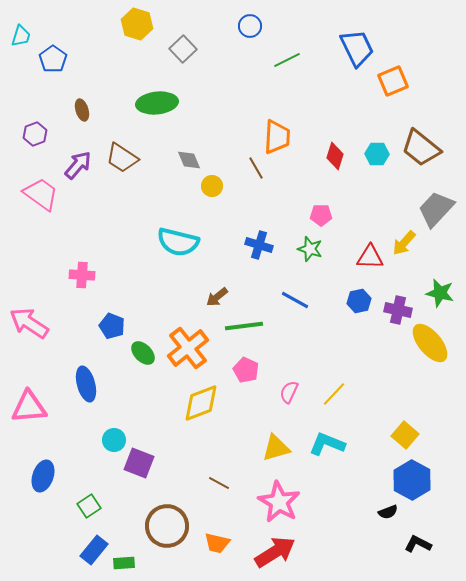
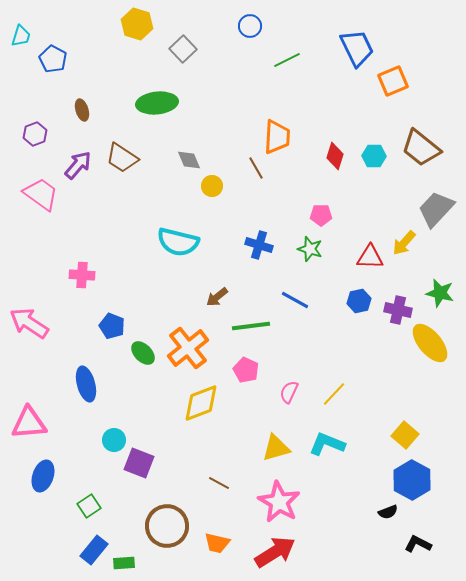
blue pentagon at (53, 59): rotated 8 degrees counterclockwise
cyan hexagon at (377, 154): moved 3 px left, 2 px down
green line at (244, 326): moved 7 px right
pink triangle at (29, 407): moved 16 px down
